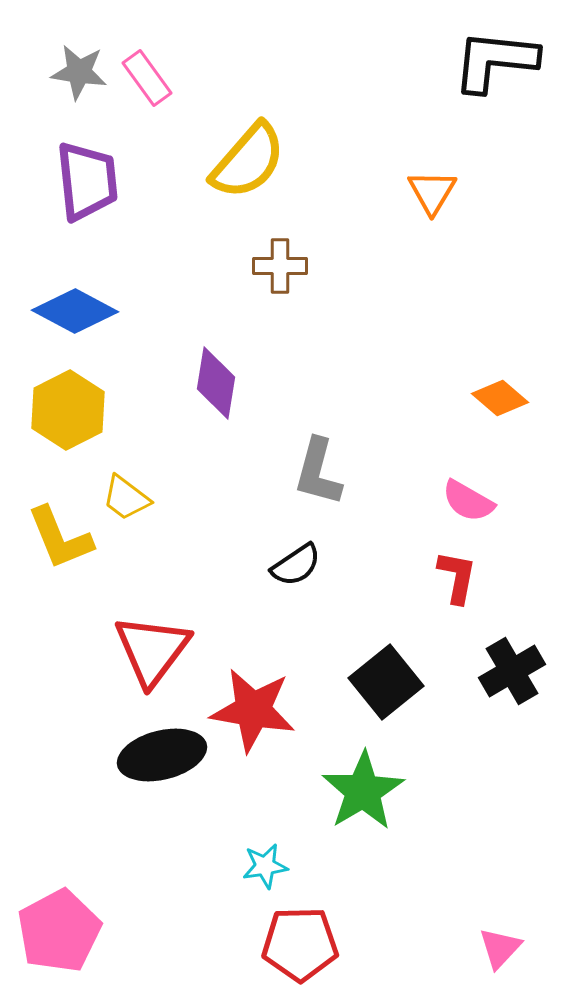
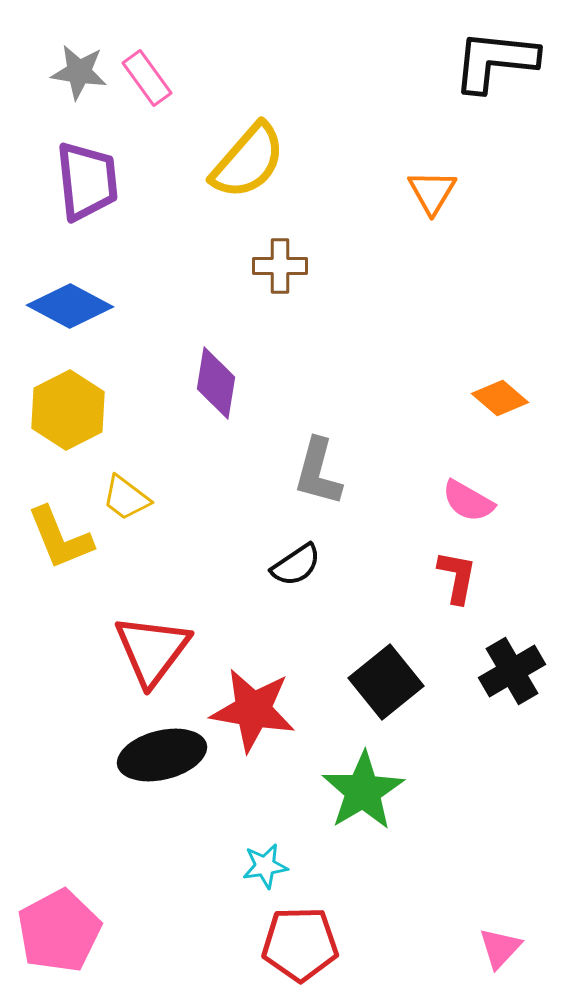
blue diamond: moved 5 px left, 5 px up
